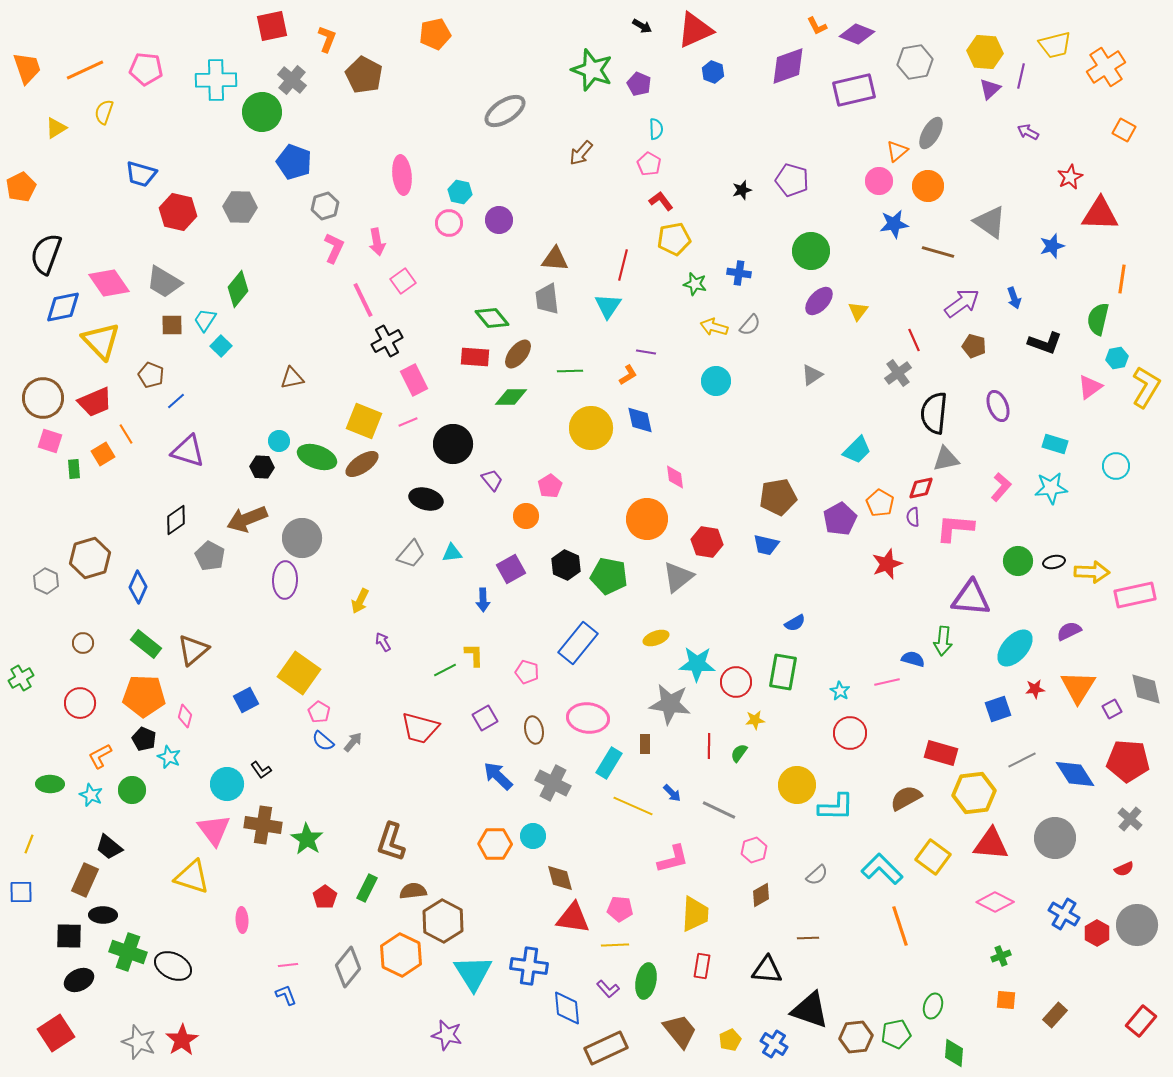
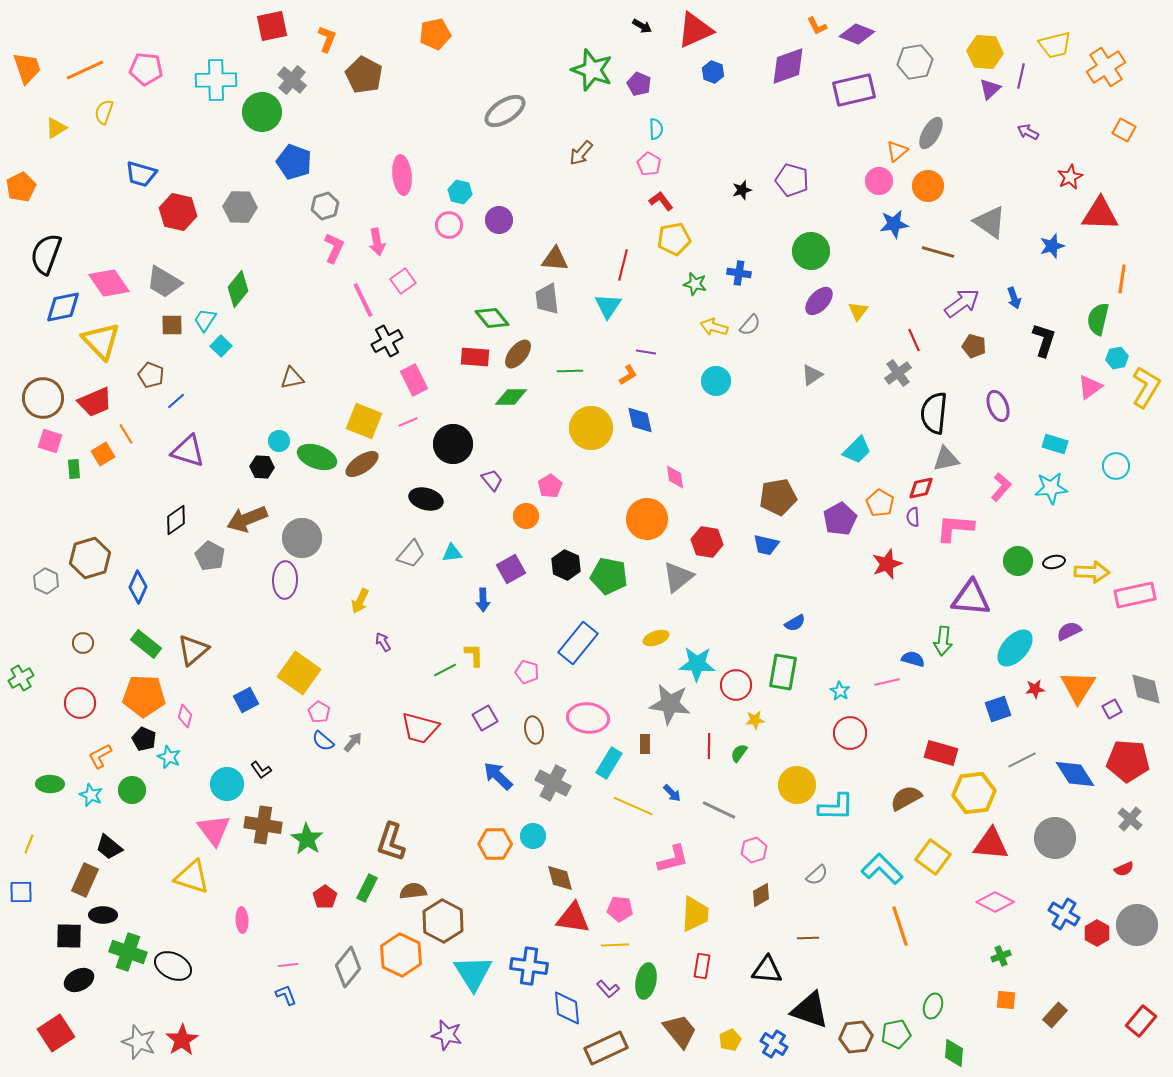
pink circle at (449, 223): moved 2 px down
black L-shape at (1045, 343): moved 1 px left, 3 px up; rotated 92 degrees counterclockwise
red circle at (736, 682): moved 3 px down
